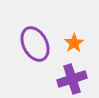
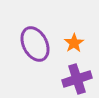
purple cross: moved 5 px right
